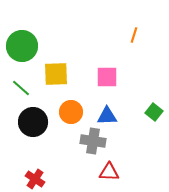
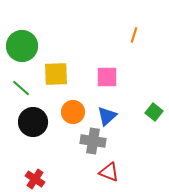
orange circle: moved 2 px right
blue triangle: rotated 40 degrees counterclockwise
red triangle: rotated 20 degrees clockwise
